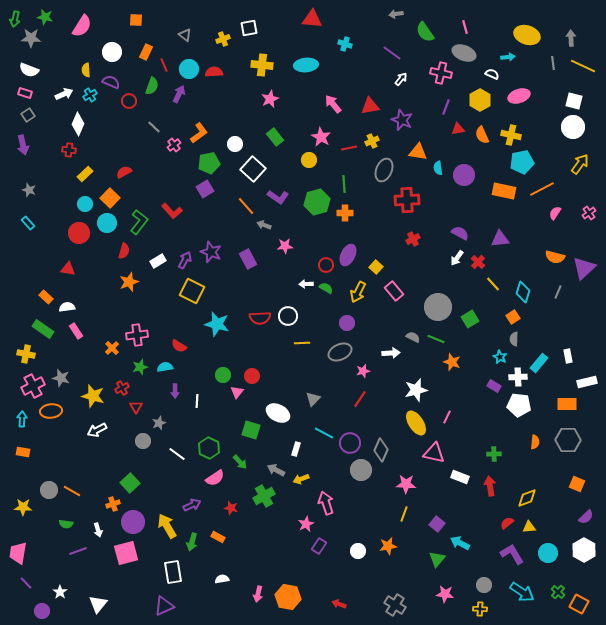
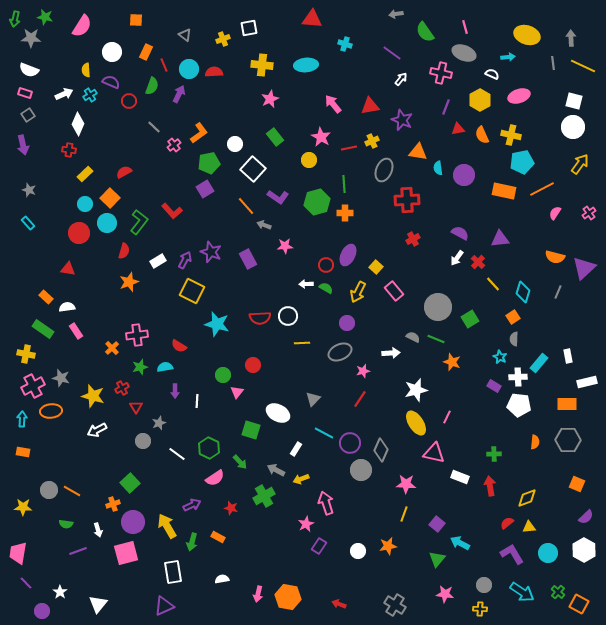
red circle at (252, 376): moved 1 px right, 11 px up
white rectangle at (296, 449): rotated 16 degrees clockwise
